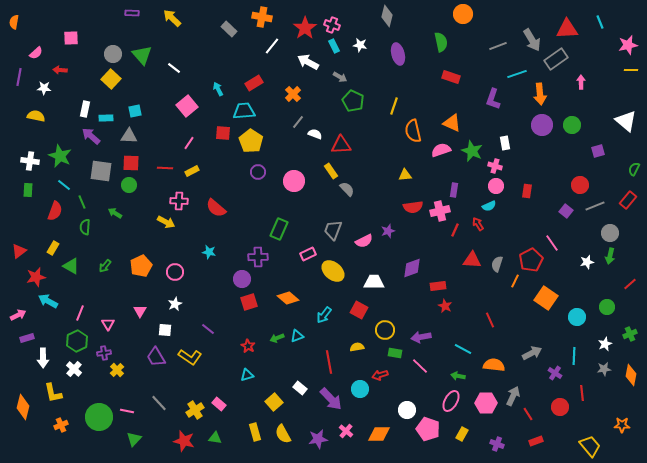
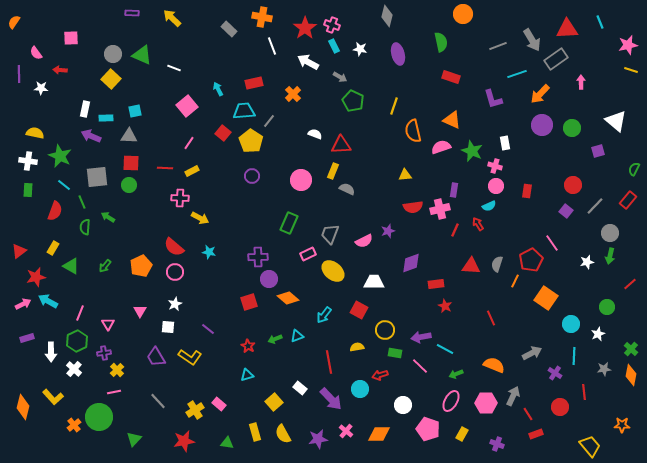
orange semicircle at (14, 22): rotated 24 degrees clockwise
white star at (360, 45): moved 4 px down
white line at (272, 46): rotated 60 degrees counterclockwise
pink semicircle at (36, 53): rotated 96 degrees clockwise
green triangle at (142, 55): rotated 25 degrees counterclockwise
white line at (174, 68): rotated 16 degrees counterclockwise
yellow line at (631, 70): rotated 16 degrees clockwise
purple line at (19, 77): moved 3 px up; rotated 12 degrees counterclockwise
red rectangle at (254, 83): rotated 18 degrees clockwise
white star at (44, 88): moved 3 px left
orange arrow at (540, 94): rotated 50 degrees clockwise
purple L-shape at (493, 99): rotated 35 degrees counterclockwise
yellow semicircle at (36, 116): moved 1 px left, 17 px down
white triangle at (626, 121): moved 10 px left
gray line at (298, 122): moved 29 px left, 1 px up
orange triangle at (452, 123): moved 3 px up
green circle at (572, 125): moved 3 px down
red square at (223, 133): rotated 35 degrees clockwise
purple arrow at (91, 136): rotated 18 degrees counterclockwise
pink semicircle at (441, 150): moved 3 px up
white cross at (30, 161): moved 2 px left
gray square at (101, 171): moved 4 px left, 6 px down; rotated 15 degrees counterclockwise
yellow rectangle at (331, 171): moved 2 px right; rotated 56 degrees clockwise
purple circle at (258, 172): moved 6 px left, 4 px down
pink circle at (294, 181): moved 7 px right, 1 px up
red circle at (580, 185): moved 7 px left
gray semicircle at (347, 189): rotated 21 degrees counterclockwise
pink cross at (179, 201): moved 1 px right, 3 px up
gray line at (595, 206): rotated 24 degrees counterclockwise
red semicircle at (216, 208): moved 42 px left, 39 px down
pink cross at (440, 211): moved 2 px up
green arrow at (115, 213): moved 7 px left, 4 px down
yellow arrow at (166, 222): moved 34 px right, 4 px up
green rectangle at (279, 229): moved 10 px right, 6 px up
gray trapezoid at (333, 230): moved 3 px left, 4 px down
red triangle at (472, 260): moved 1 px left, 6 px down
purple diamond at (412, 268): moved 1 px left, 5 px up
purple circle at (242, 279): moved 27 px right
red rectangle at (438, 286): moved 2 px left, 2 px up
pink arrow at (18, 315): moved 5 px right, 11 px up
cyan circle at (577, 317): moved 6 px left, 7 px down
red line at (490, 320): moved 1 px right, 2 px up
white square at (165, 330): moved 3 px right, 3 px up
green cross at (630, 334): moved 1 px right, 15 px down; rotated 24 degrees counterclockwise
green arrow at (277, 338): moved 2 px left, 1 px down
white star at (605, 344): moved 7 px left, 10 px up
cyan line at (463, 349): moved 18 px left
white arrow at (43, 358): moved 8 px right, 6 px up
orange semicircle at (494, 365): rotated 15 degrees clockwise
green arrow at (458, 376): moved 2 px left, 2 px up; rotated 32 degrees counterclockwise
yellow L-shape at (53, 393): moved 4 px down; rotated 30 degrees counterclockwise
red line at (582, 393): moved 2 px right, 1 px up
gray line at (159, 403): moved 1 px left, 2 px up
white circle at (407, 410): moved 4 px left, 5 px up
pink line at (127, 411): moved 13 px left, 19 px up; rotated 24 degrees counterclockwise
orange cross at (61, 425): moved 13 px right; rotated 16 degrees counterclockwise
green triangle at (215, 438): moved 12 px right, 5 px down
red star at (184, 441): rotated 25 degrees counterclockwise
red rectangle at (536, 441): moved 7 px up
